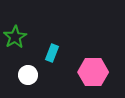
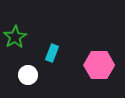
pink hexagon: moved 6 px right, 7 px up
